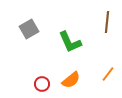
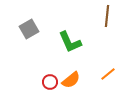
brown line: moved 6 px up
orange line: rotated 14 degrees clockwise
red circle: moved 8 px right, 2 px up
